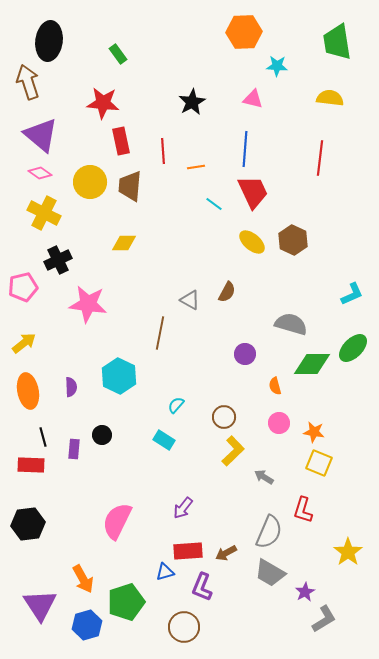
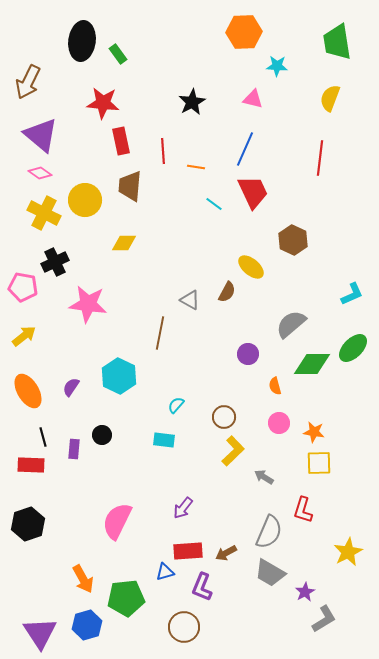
black ellipse at (49, 41): moved 33 px right
brown arrow at (28, 82): rotated 136 degrees counterclockwise
yellow semicircle at (330, 98): rotated 76 degrees counterclockwise
blue line at (245, 149): rotated 20 degrees clockwise
orange line at (196, 167): rotated 18 degrees clockwise
yellow circle at (90, 182): moved 5 px left, 18 px down
yellow ellipse at (252, 242): moved 1 px left, 25 px down
black cross at (58, 260): moved 3 px left, 2 px down
pink pentagon at (23, 287): rotated 24 degrees clockwise
gray semicircle at (291, 324): rotated 56 degrees counterclockwise
yellow arrow at (24, 343): moved 7 px up
purple circle at (245, 354): moved 3 px right
purple semicircle at (71, 387): rotated 144 degrees counterclockwise
orange ellipse at (28, 391): rotated 20 degrees counterclockwise
cyan rectangle at (164, 440): rotated 25 degrees counterclockwise
yellow square at (319, 463): rotated 24 degrees counterclockwise
black hexagon at (28, 524): rotated 12 degrees counterclockwise
yellow star at (348, 552): rotated 8 degrees clockwise
green pentagon at (126, 602): moved 4 px up; rotated 12 degrees clockwise
purple triangle at (40, 605): moved 28 px down
